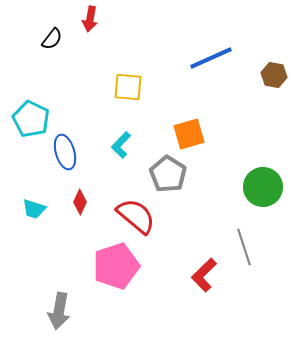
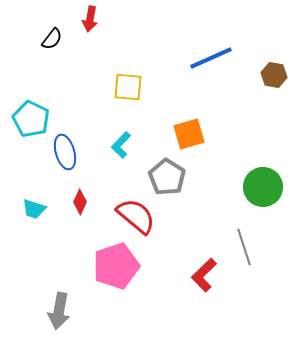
gray pentagon: moved 1 px left, 3 px down
